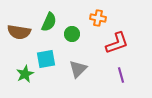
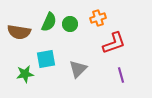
orange cross: rotated 28 degrees counterclockwise
green circle: moved 2 px left, 10 px up
red L-shape: moved 3 px left
green star: rotated 18 degrees clockwise
